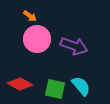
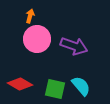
orange arrow: rotated 112 degrees counterclockwise
